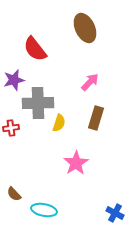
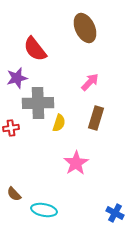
purple star: moved 3 px right, 2 px up
